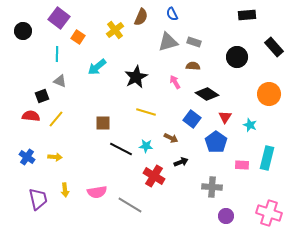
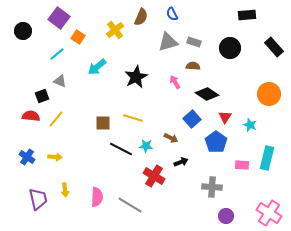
cyan line at (57, 54): rotated 49 degrees clockwise
black circle at (237, 57): moved 7 px left, 9 px up
yellow line at (146, 112): moved 13 px left, 6 px down
blue square at (192, 119): rotated 12 degrees clockwise
pink semicircle at (97, 192): moved 5 px down; rotated 78 degrees counterclockwise
pink cross at (269, 213): rotated 15 degrees clockwise
